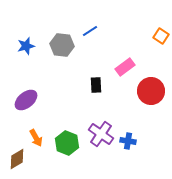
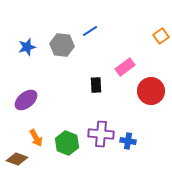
orange square: rotated 21 degrees clockwise
blue star: moved 1 px right, 1 px down
purple cross: rotated 30 degrees counterclockwise
brown diamond: rotated 50 degrees clockwise
